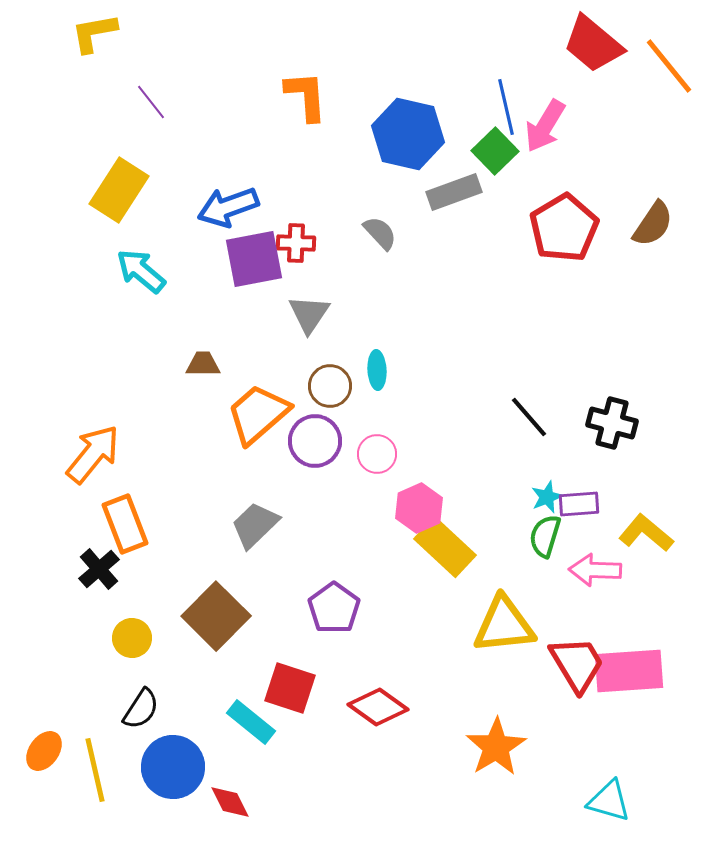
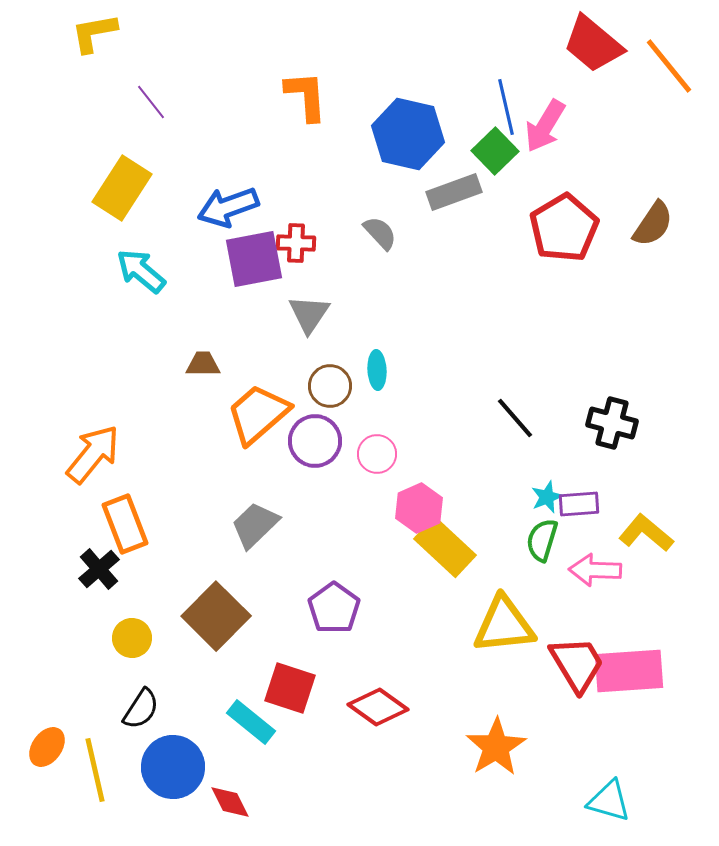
yellow rectangle at (119, 190): moved 3 px right, 2 px up
black line at (529, 417): moved 14 px left, 1 px down
green semicircle at (545, 536): moved 3 px left, 4 px down
orange ellipse at (44, 751): moved 3 px right, 4 px up
